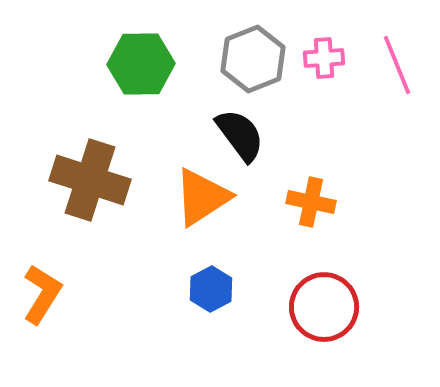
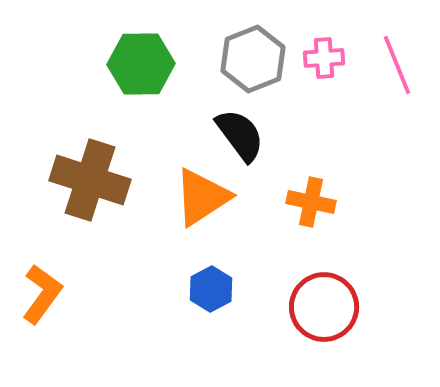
orange L-shape: rotated 4 degrees clockwise
